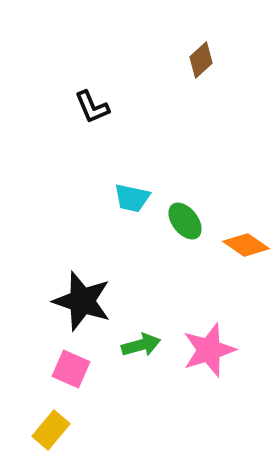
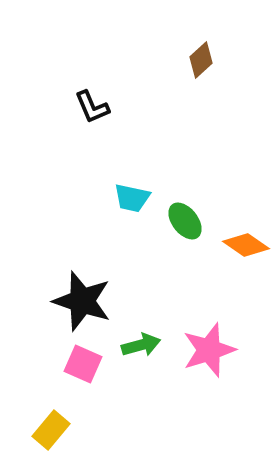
pink square: moved 12 px right, 5 px up
